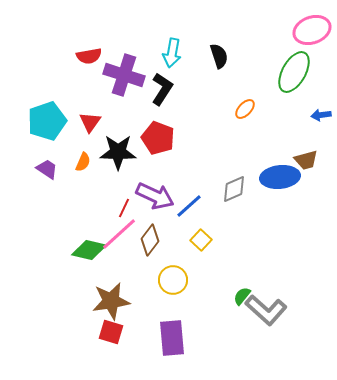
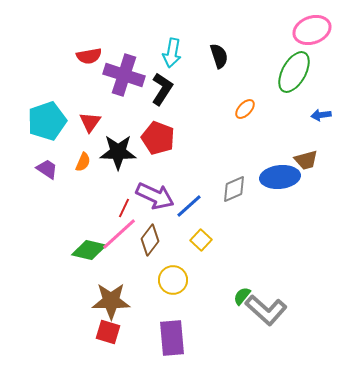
brown star: rotated 9 degrees clockwise
red square: moved 3 px left
